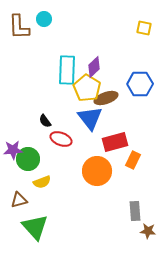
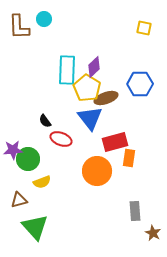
orange rectangle: moved 4 px left, 2 px up; rotated 18 degrees counterclockwise
brown star: moved 5 px right, 2 px down; rotated 21 degrees clockwise
